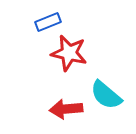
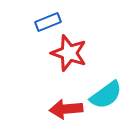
red star: rotated 6 degrees clockwise
cyan semicircle: rotated 76 degrees counterclockwise
